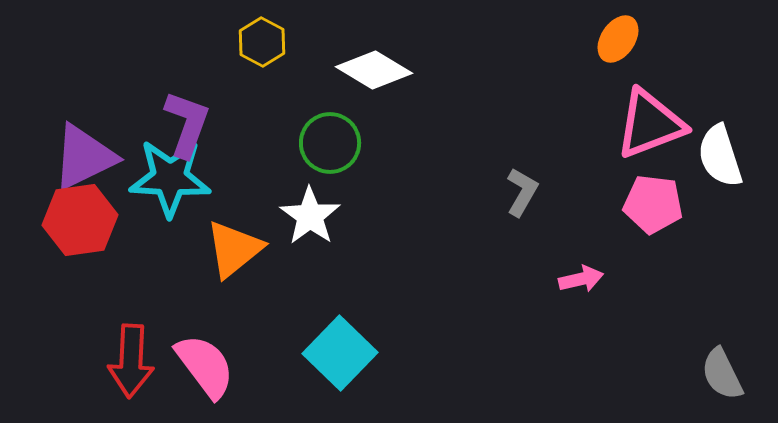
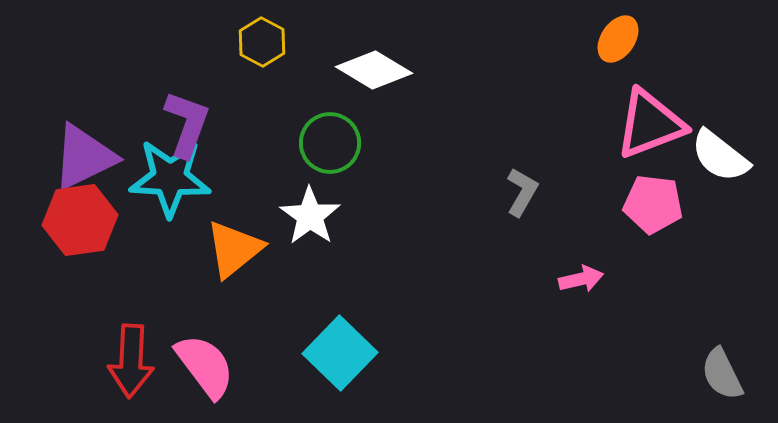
white semicircle: rotated 34 degrees counterclockwise
